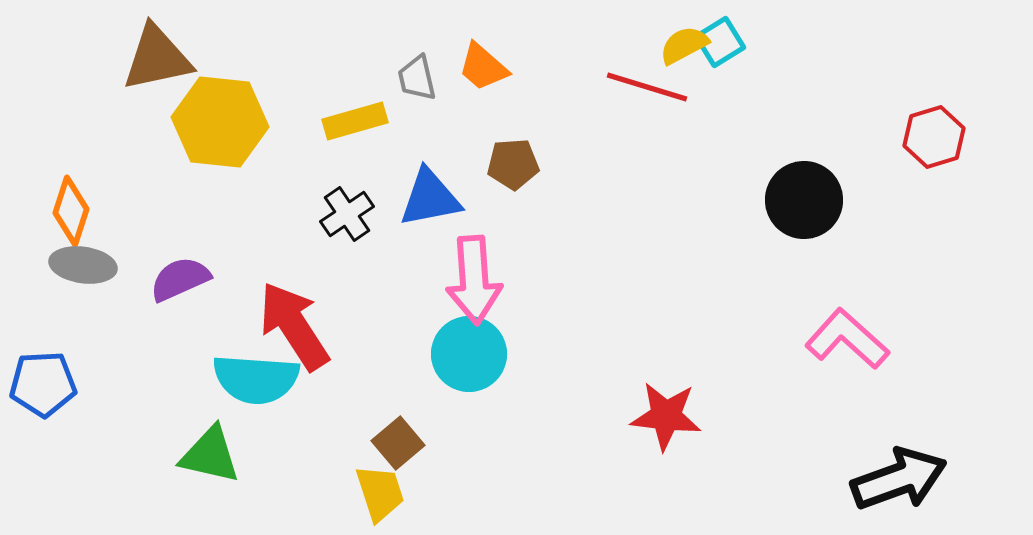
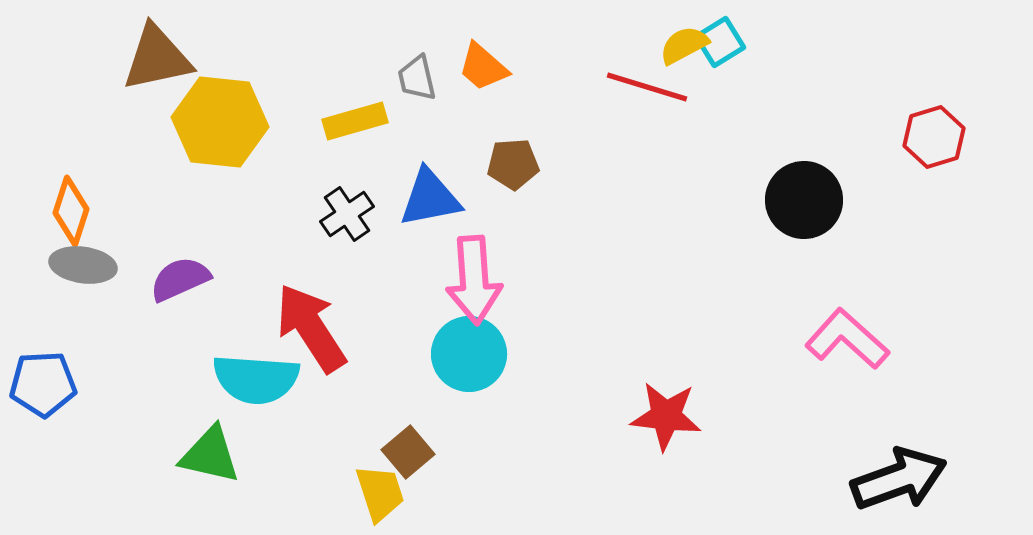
red arrow: moved 17 px right, 2 px down
brown square: moved 10 px right, 9 px down
